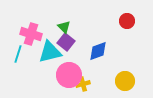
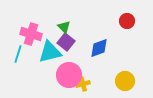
blue diamond: moved 1 px right, 3 px up
